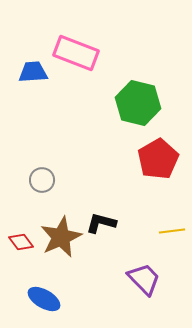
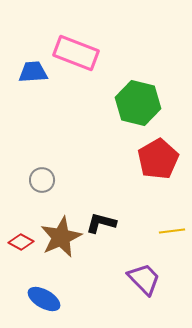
red diamond: rotated 25 degrees counterclockwise
